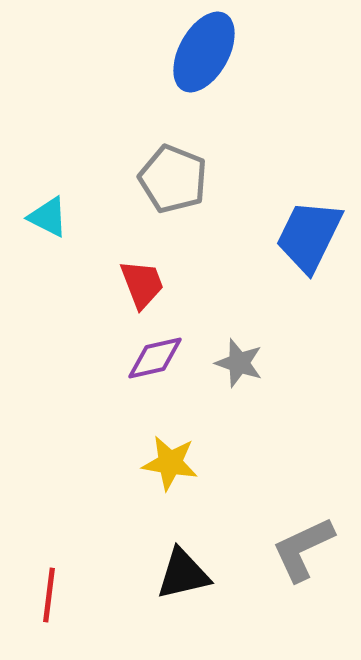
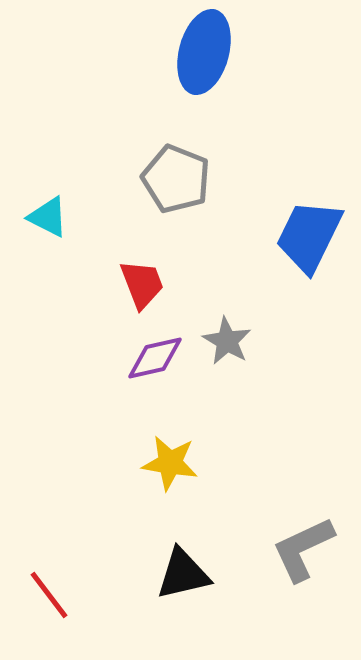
blue ellipse: rotated 14 degrees counterclockwise
gray pentagon: moved 3 px right
gray star: moved 12 px left, 22 px up; rotated 12 degrees clockwise
red line: rotated 44 degrees counterclockwise
